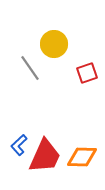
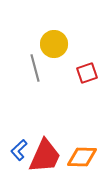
gray line: moved 5 px right; rotated 20 degrees clockwise
blue L-shape: moved 5 px down
